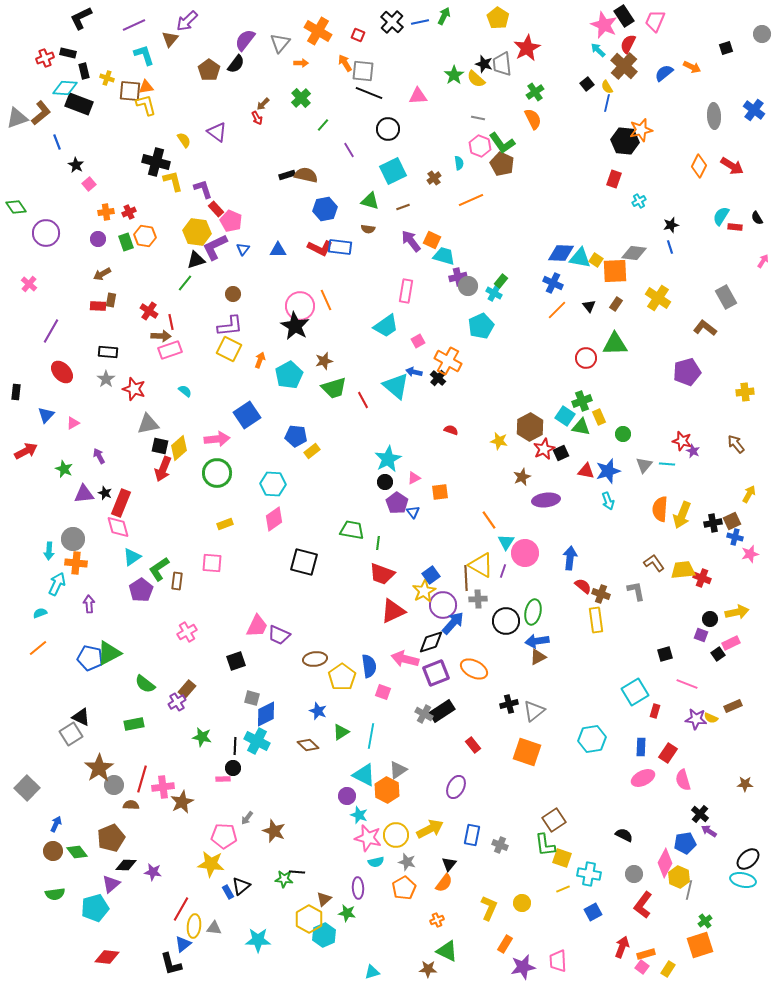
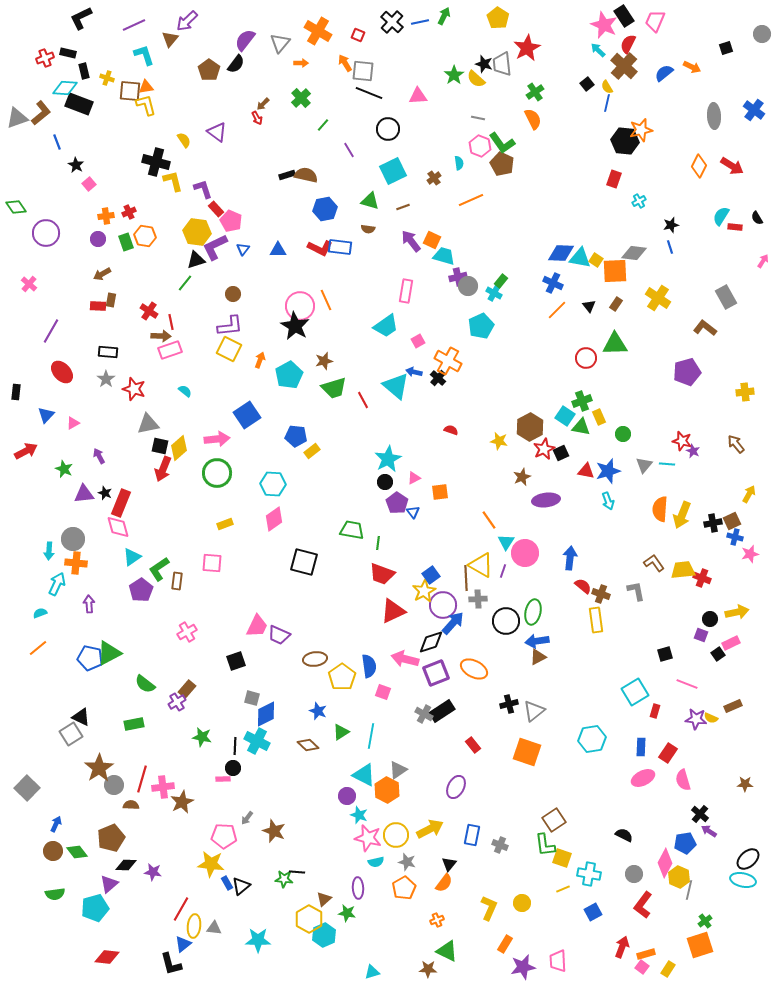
orange cross at (106, 212): moved 4 px down
purple triangle at (111, 884): moved 2 px left
blue rectangle at (228, 892): moved 1 px left, 9 px up
